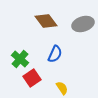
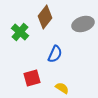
brown diamond: moved 1 px left, 4 px up; rotated 75 degrees clockwise
green cross: moved 27 px up
red square: rotated 18 degrees clockwise
yellow semicircle: rotated 24 degrees counterclockwise
